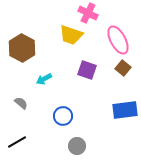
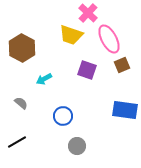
pink cross: rotated 18 degrees clockwise
pink ellipse: moved 9 px left, 1 px up
brown square: moved 1 px left, 3 px up; rotated 28 degrees clockwise
blue rectangle: rotated 15 degrees clockwise
